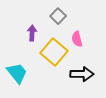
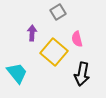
gray square: moved 4 px up; rotated 14 degrees clockwise
black arrow: rotated 100 degrees clockwise
